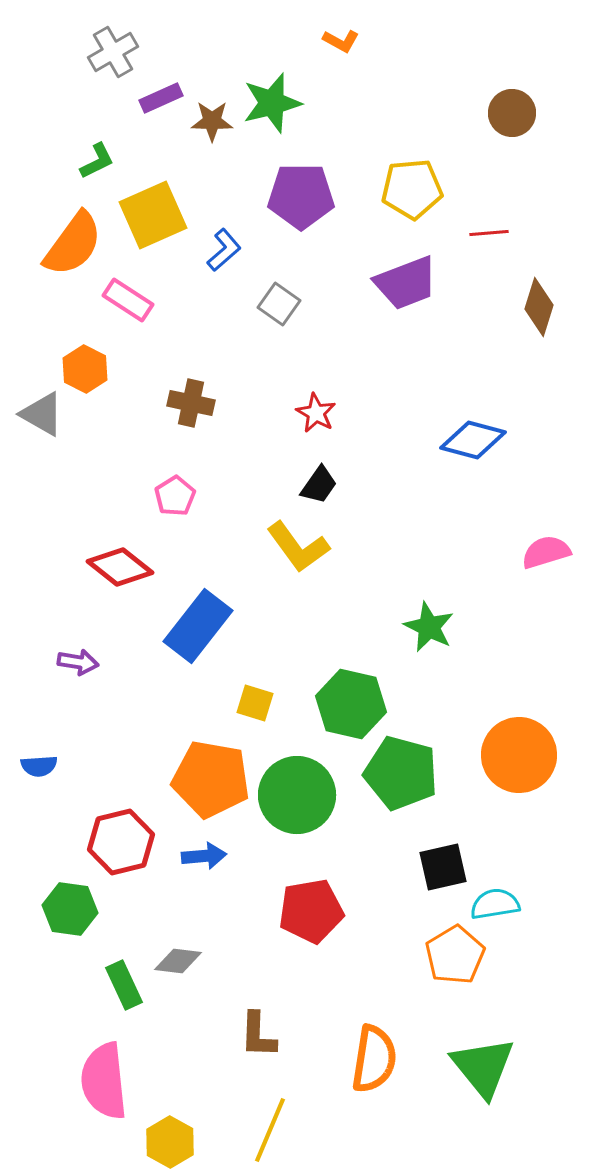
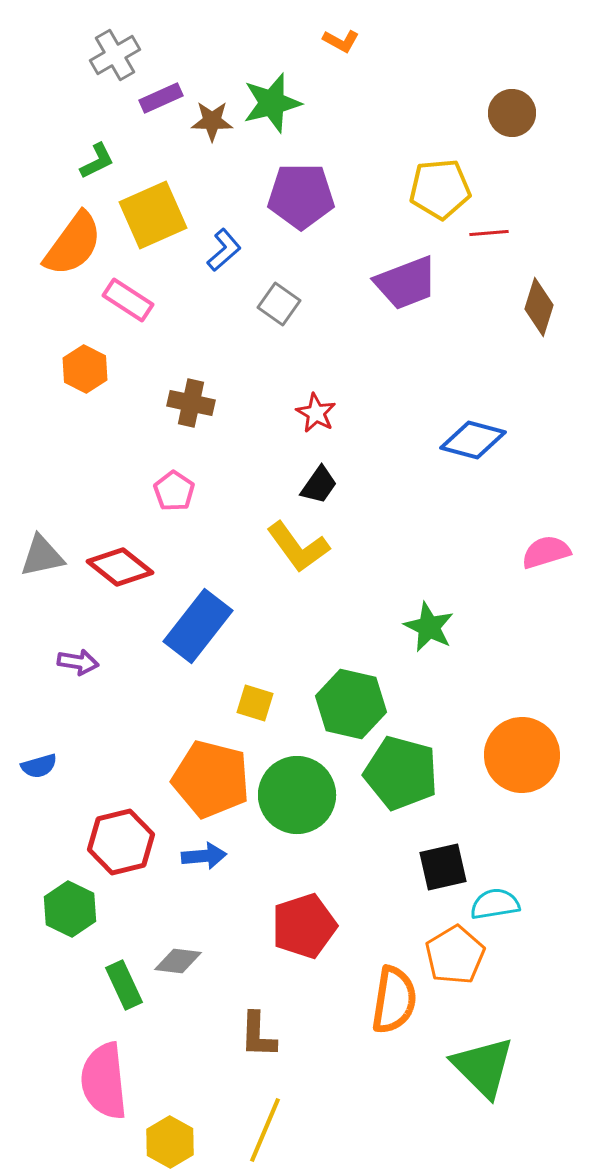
gray cross at (113, 52): moved 2 px right, 3 px down
yellow pentagon at (412, 189): moved 28 px right
gray triangle at (42, 414): moved 142 px down; rotated 42 degrees counterclockwise
pink pentagon at (175, 496): moved 1 px left, 5 px up; rotated 6 degrees counterclockwise
orange circle at (519, 755): moved 3 px right
blue semicircle at (39, 766): rotated 12 degrees counterclockwise
orange pentagon at (211, 779): rotated 4 degrees clockwise
green hexagon at (70, 909): rotated 18 degrees clockwise
red pentagon at (311, 911): moved 7 px left, 15 px down; rotated 8 degrees counterclockwise
orange semicircle at (374, 1059): moved 20 px right, 59 px up
green triangle at (483, 1067): rotated 6 degrees counterclockwise
yellow line at (270, 1130): moved 5 px left
